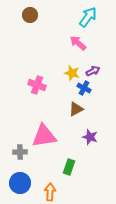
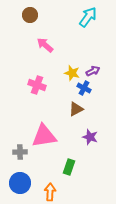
pink arrow: moved 33 px left, 2 px down
